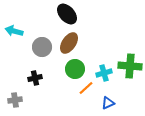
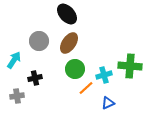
cyan arrow: moved 29 px down; rotated 108 degrees clockwise
gray circle: moved 3 px left, 6 px up
cyan cross: moved 2 px down
gray cross: moved 2 px right, 4 px up
